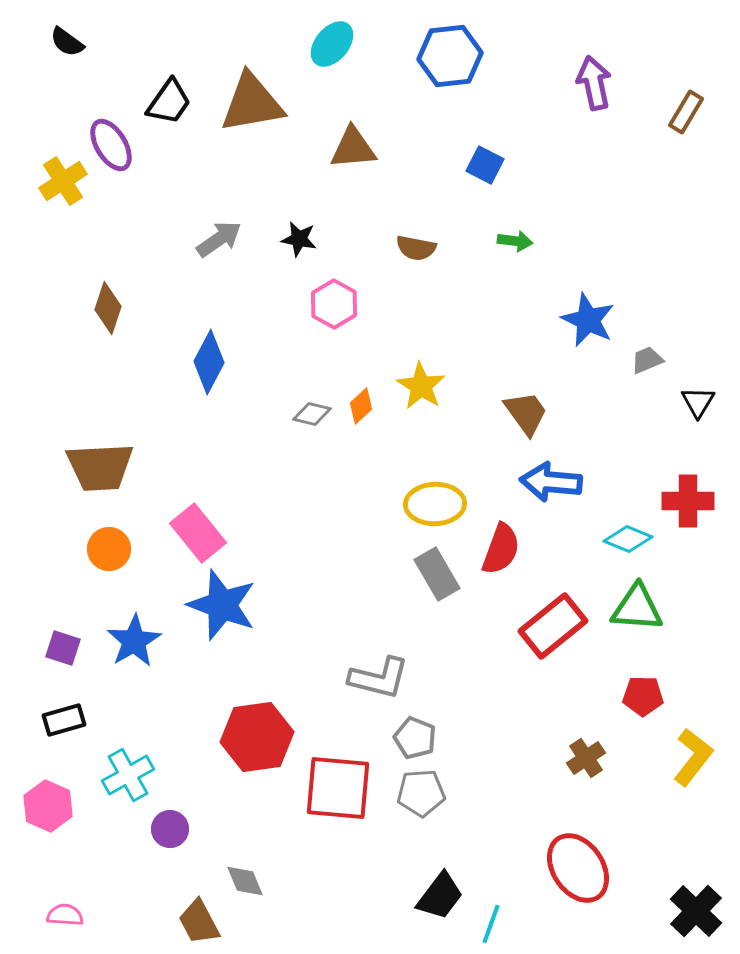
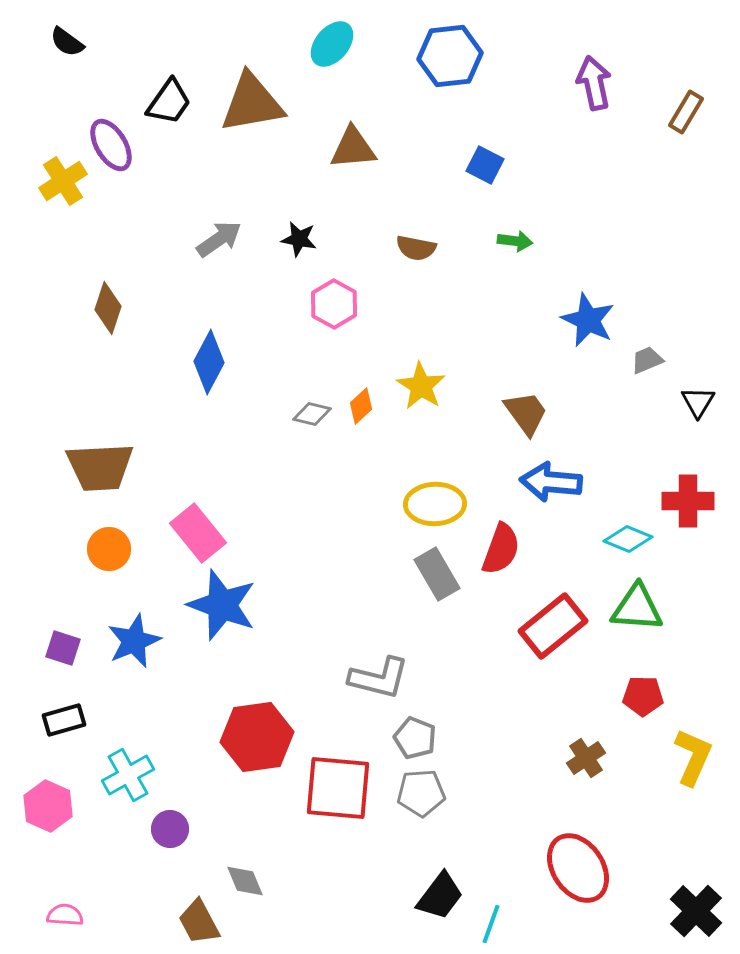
blue star at (134, 641): rotated 8 degrees clockwise
yellow L-shape at (693, 757): rotated 14 degrees counterclockwise
